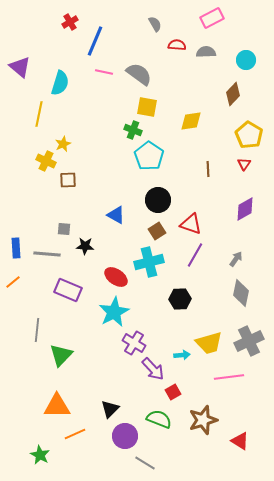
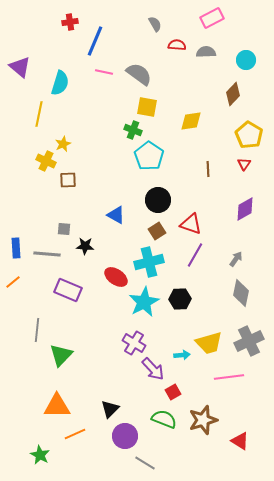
red cross at (70, 22): rotated 21 degrees clockwise
cyan star at (114, 312): moved 30 px right, 10 px up
green semicircle at (159, 419): moved 5 px right
